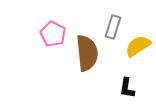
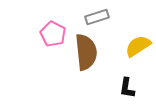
gray rectangle: moved 16 px left, 10 px up; rotated 55 degrees clockwise
brown semicircle: moved 1 px left, 1 px up
